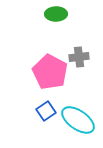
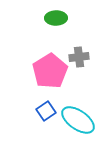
green ellipse: moved 4 px down
pink pentagon: moved 1 px up; rotated 12 degrees clockwise
